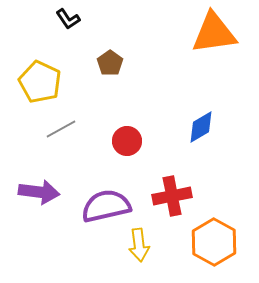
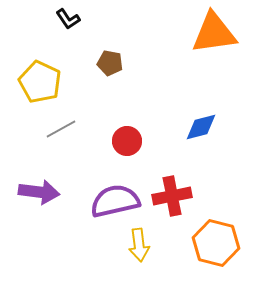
brown pentagon: rotated 25 degrees counterclockwise
blue diamond: rotated 16 degrees clockwise
purple semicircle: moved 9 px right, 5 px up
orange hexagon: moved 2 px right, 1 px down; rotated 15 degrees counterclockwise
